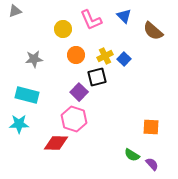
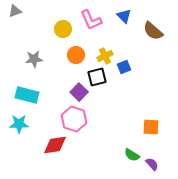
blue square: moved 8 px down; rotated 24 degrees clockwise
red diamond: moved 1 px left, 2 px down; rotated 10 degrees counterclockwise
